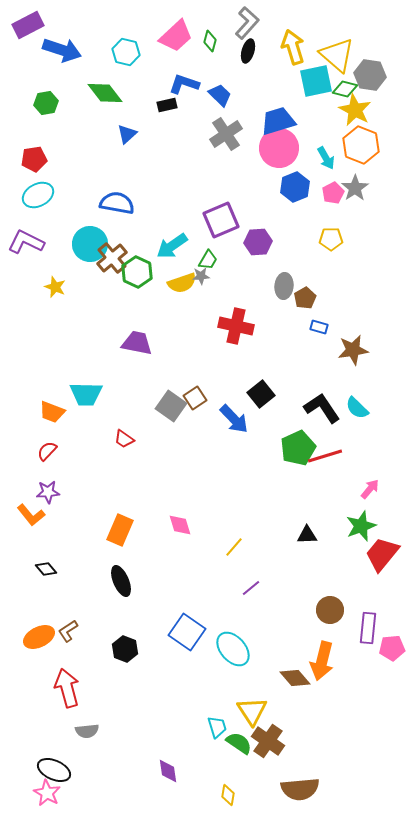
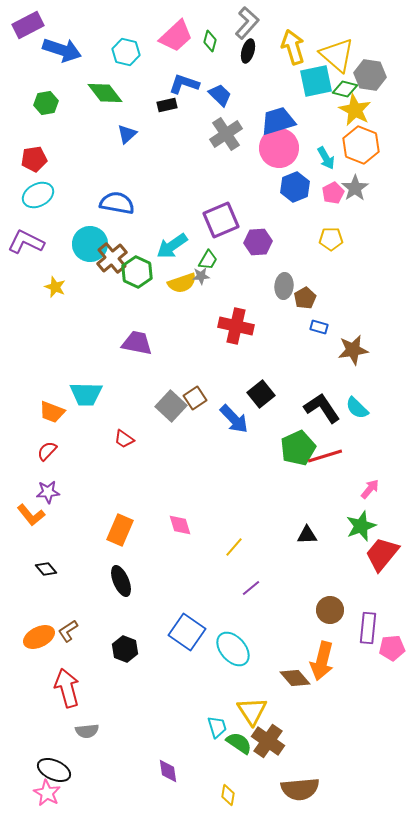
gray square at (171, 406): rotated 8 degrees clockwise
